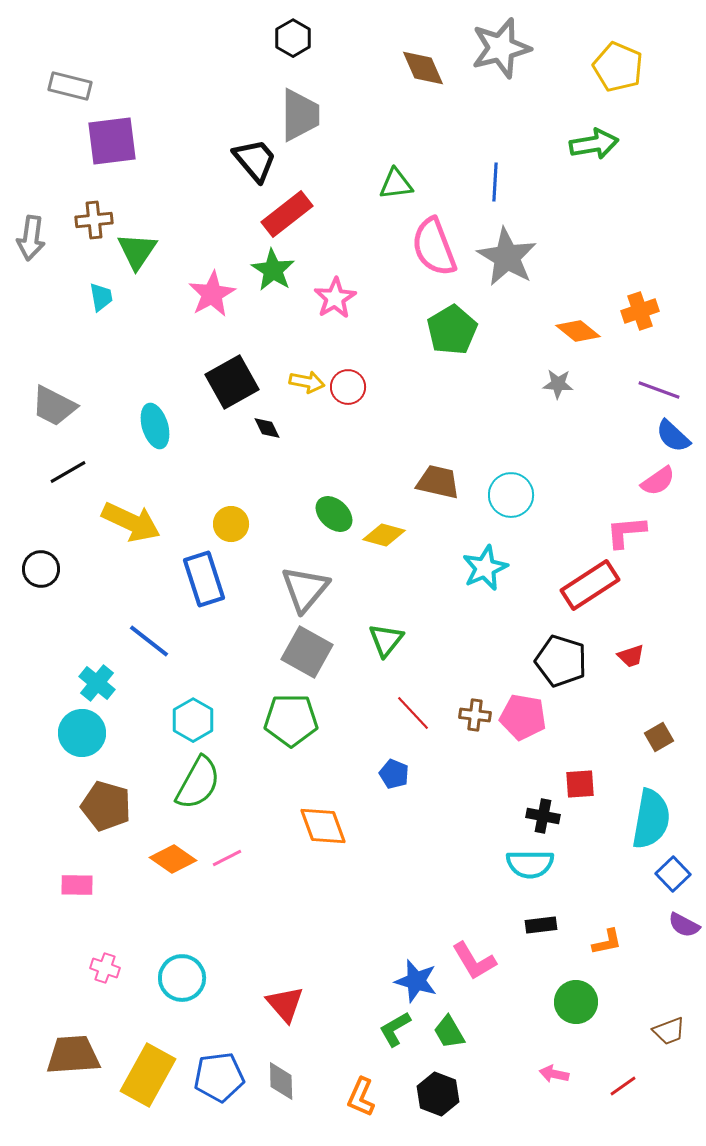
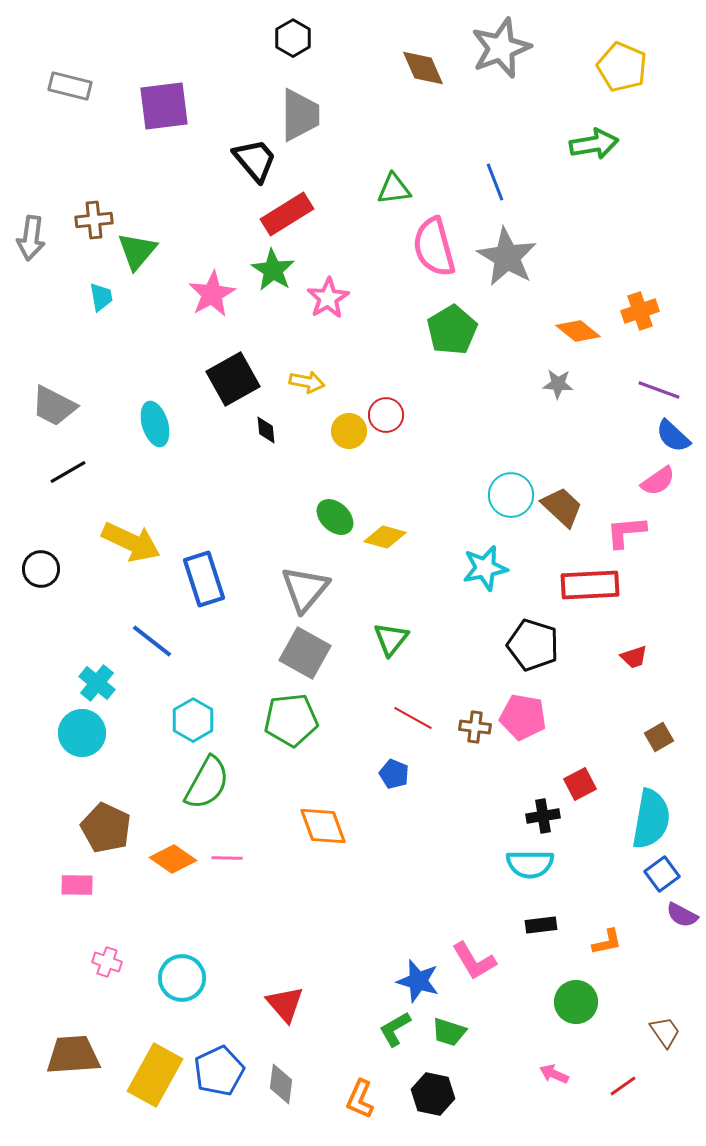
gray star at (501, 48): rotated 6 degrees counterclockwise
yellow pentagon at (618, 67): moved 4 px right
purple square at (112, 141): moved 52 px right, 35 px up
blue line at (495, 182): rotated 24 degrees counterclockwise
green triangle at (396, 184): moved 2 px left, 5 px down
red rectangle at (287, 214): rotated 6 degrees clockwise
pink semicircle at (434, 247): rotated 6 degrees clockwise
green triangle at (137, 251): rotated 6 degrees clockwise
pink star at (335, 298): moved 7 px left
black square at (232, 382): moved 1 px right, 3 px up
red circle at (348, 387): moved 38 px right, 28 px down
cyan ellipse at (155, 426): moved 2 px up
black diamond at (267, 428): moved 1 px left, 2 px down; rotated 20 degrees clockwise
brown trapezoid at (438, 482): moved 124 px right, 25 px down; rotated 30 degrees clockwise
green ellipse at (334, 514): moved 1 px right, 3 px down
yellow arrow at (131, 522): moved 20 px down
yellow circle at (231, 524): moved 118 px right, 93 px up
yellow diamond at (384, 535): moved 1 px right, 2 px down
cyan star at (485, 568): rotated 12 degrees clockwise
red rectangle at (590, 585): rotated 30 degrees clockwise
green triangle at (386, 640): moved 5 px right, 1 px up
blue line at (149, 641): moved 3 px right
gray square at (307, 652): moved 2 px left, 1 px down
red trapezoid at (631, 656): moved 3 px right, 1 px down
black pentagon at (561, 661): moved 28 px left, 16 px up
red line at (413, 713): moved 5 px down; rotated 18 degrees counterclockwise
brown cross at (475, 715): moved 12 px down
green pentagon at (291, 720): rotated 6 degrees counterclockwise
green semicircle at (198, 783): moved 9 px right
red square at (580, 784): rotated 24 degrees counterclockwise
brown pentagon at (106, 806): moved 22 px down; rotated 9 degrees clockwise
black cross at (543, 816): rotated 20 degrees counterclockwise
pink line at (227, 858): rotated 28 degrees clockwise
blue square at (673, 874): moved 11 px left; rotated 8 degrees clockwise
purple semicircle at (684, 925): moved 2 px left, 10 px up
pink cross at (105, 968): moved 2 px right, 6 px up
blue star at (416, 981): moved 2 px right
brown trapezoid at (669, 1031): moved 4 px left, 1 px down; rotated 104 degrees counterclockwise
green trapezoid at (449, 1032): rotated 42 degrees counterclockwise
pink arrow at (554, 1074): rotated 12 degrees clockwise
yellow rectangle at (148, 1075): moved 7 px right
blue pentagon at (219, 1077): moved 6 px up; rotated 18 degrees counterclockwise
gray diamond at (281, 1081): moved 3 px down; rotated 9 degrees clockwise
black hexagon at (438, 1094): moved 5 px left; rotated 9 degrees counterclockwise
orange L-shape at (361, 1097): moved 1 px left, 2 px down
